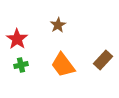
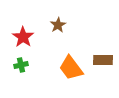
red star: moved 6 px right, 2 px up
brown rectangle: rotated 48 degrees clockwise
orange trapezoid: moved 8 px right, 3 px down
